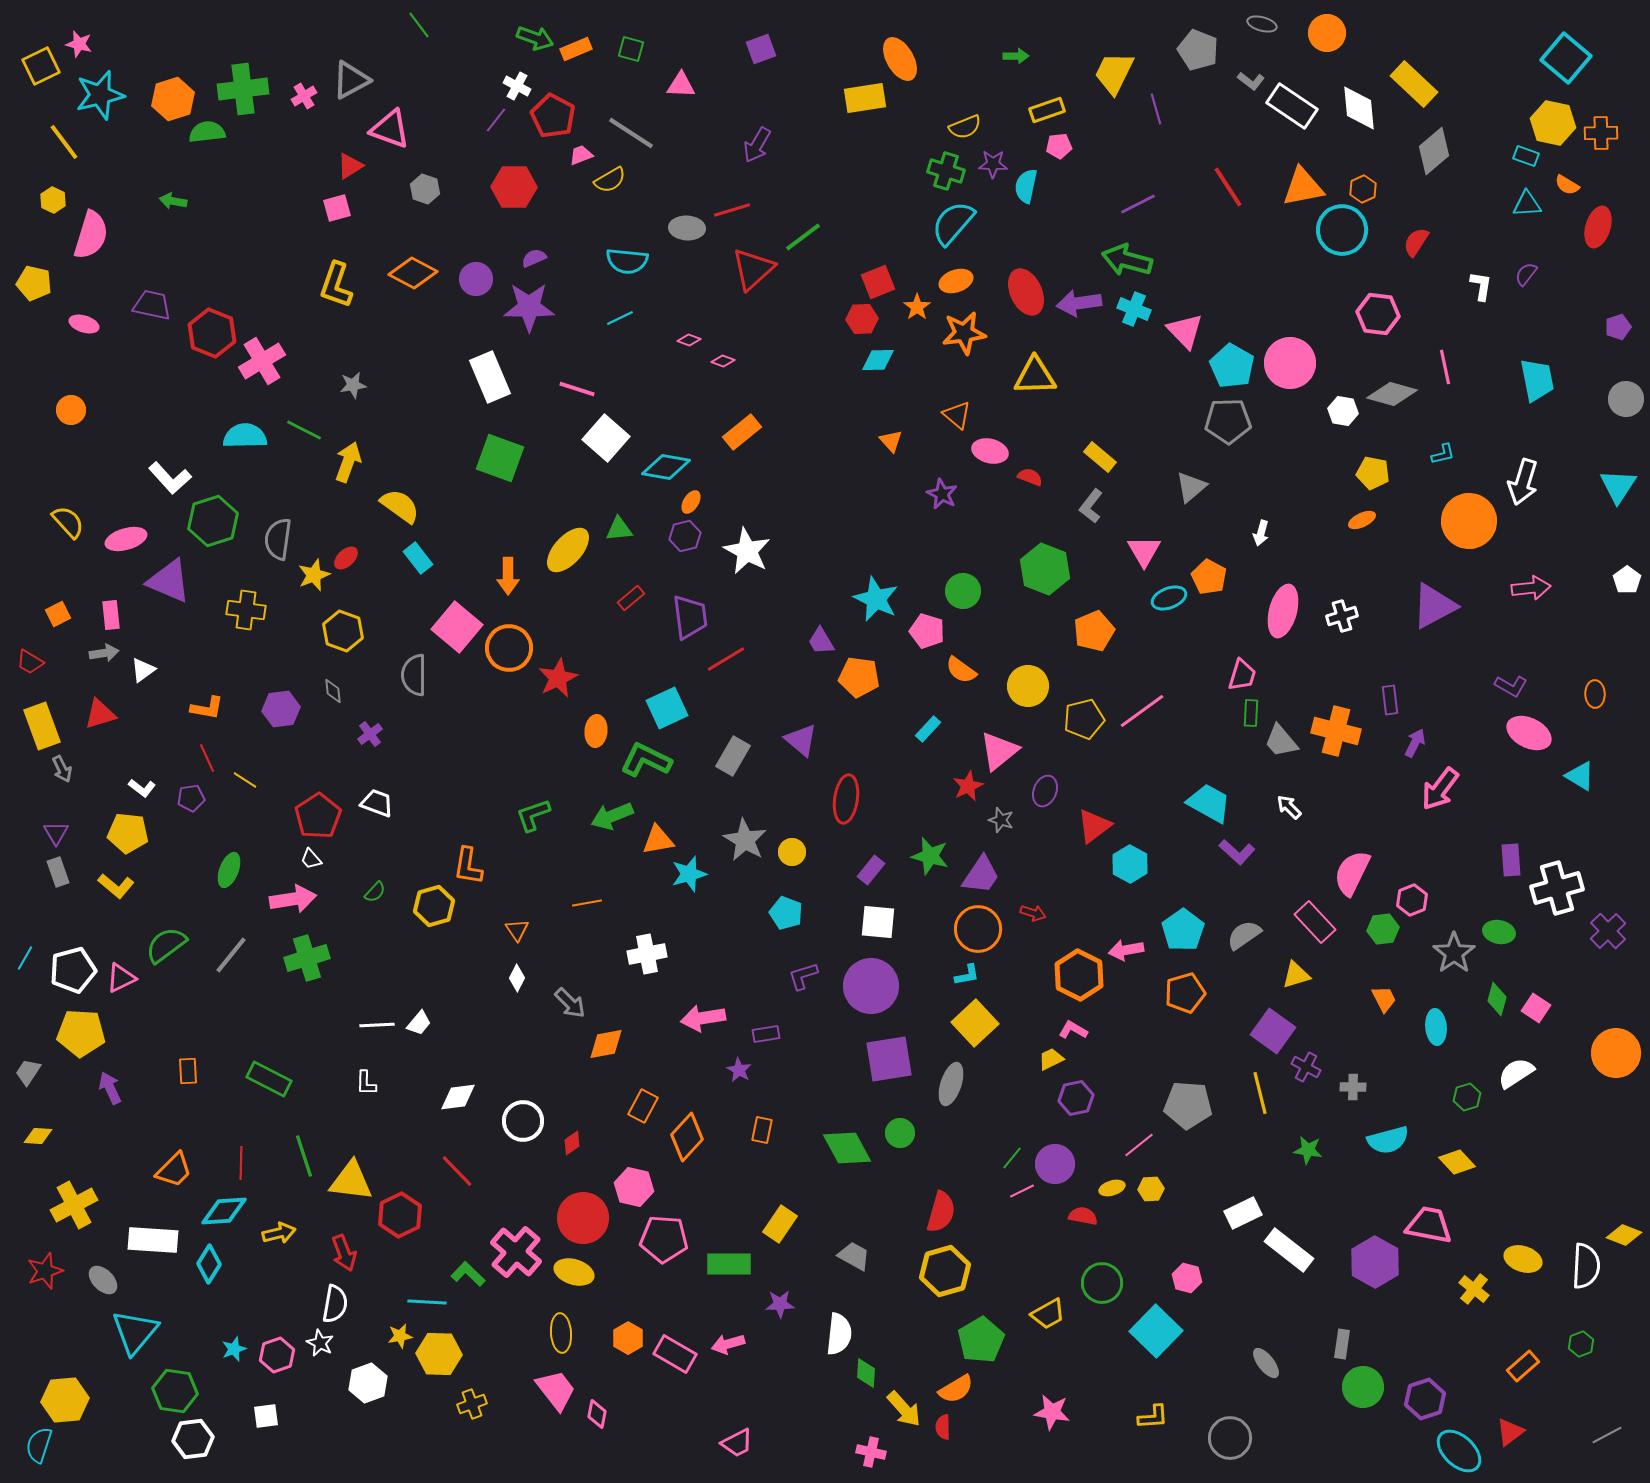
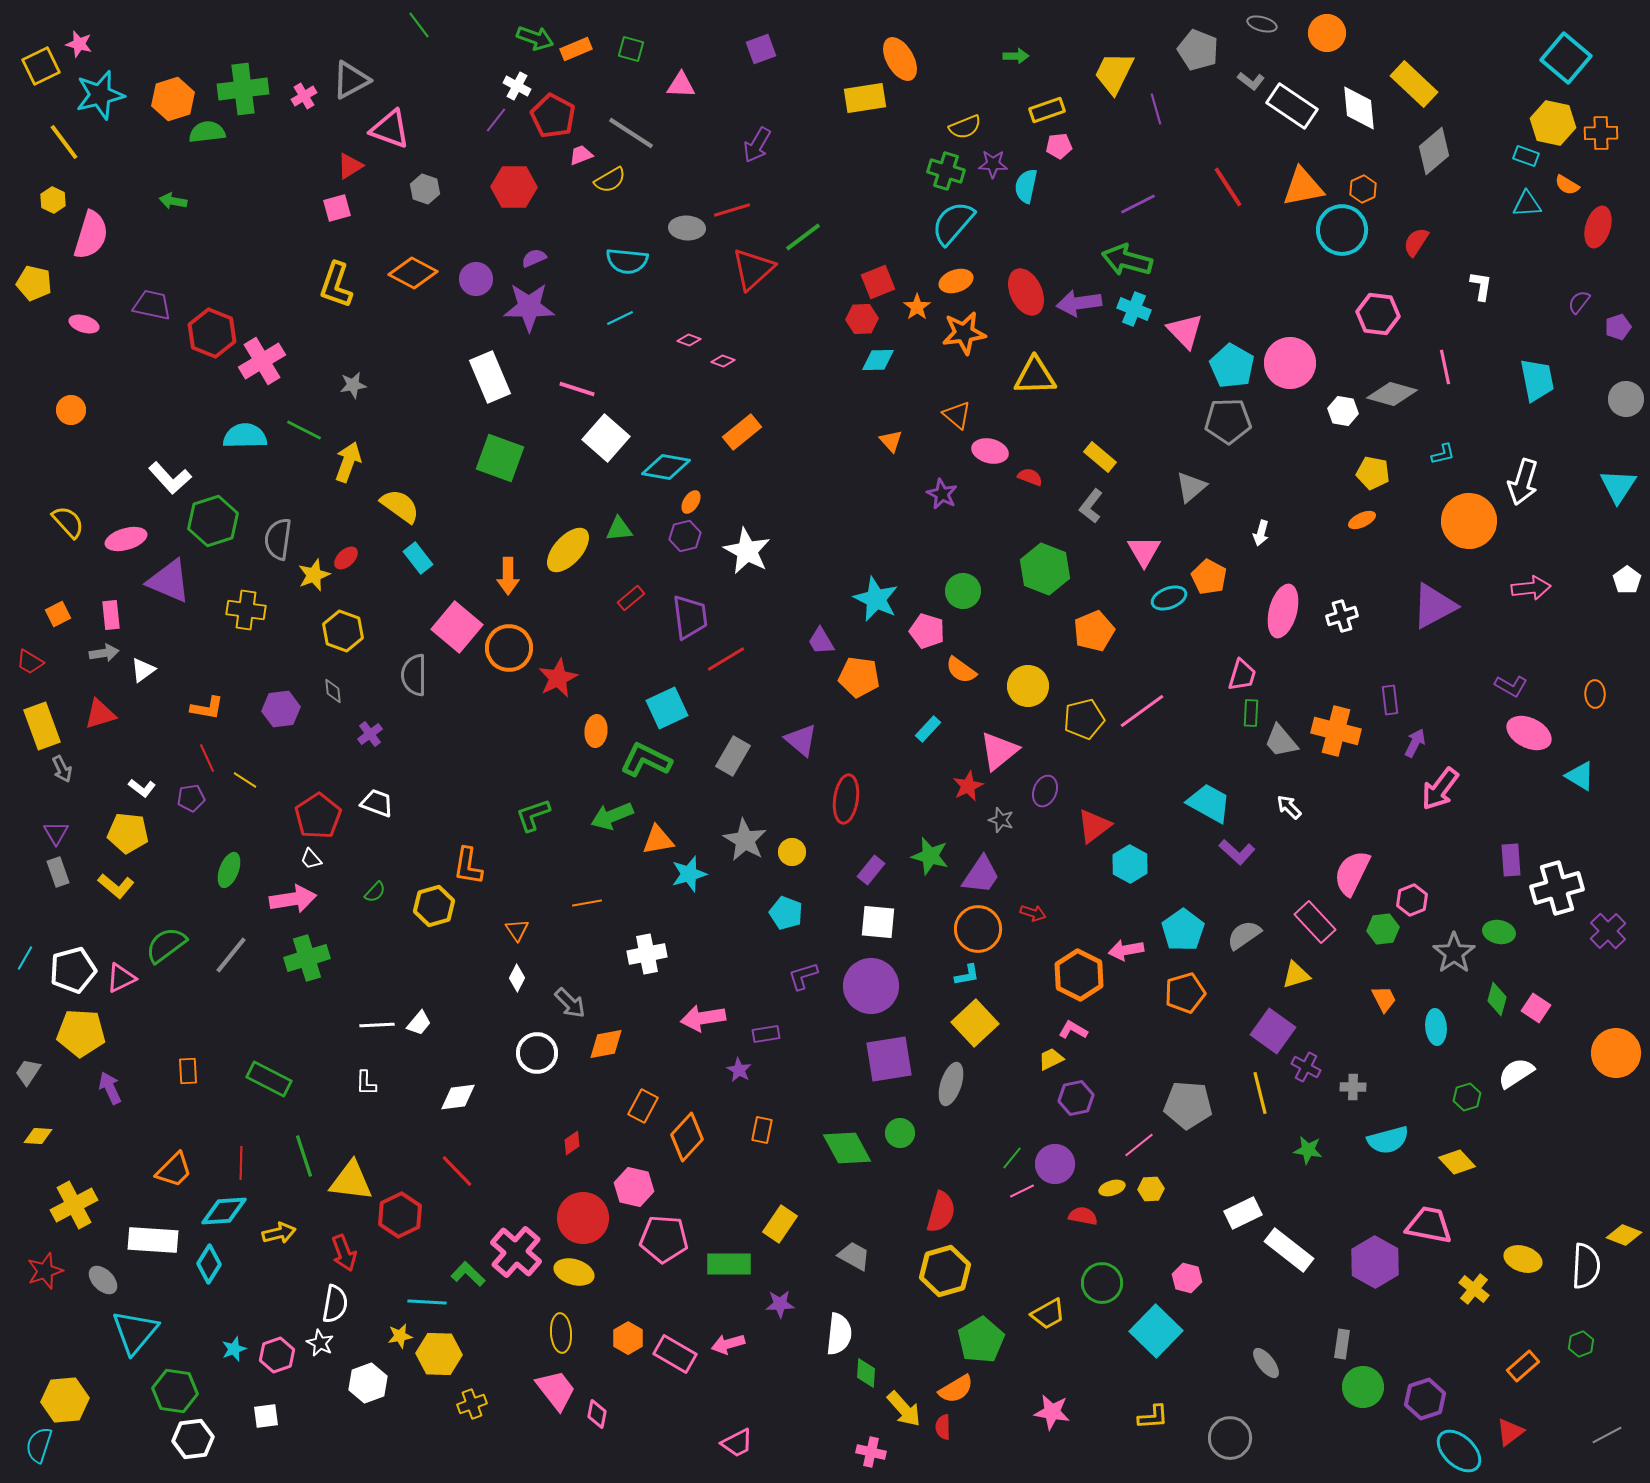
purple semicircle at (1526, 274): moved 53 px right, 28 px down
white circle at (523, 1121): moved 14 px right, 68 px up
